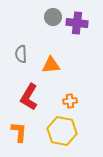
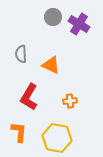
purple cross: moved 2 px right, 1 px down; rotated 25 degrees clockwise
orange triangle: rotated 30 degrees clockwise
yellow hexagon: moved 5 px left, 7 px down
